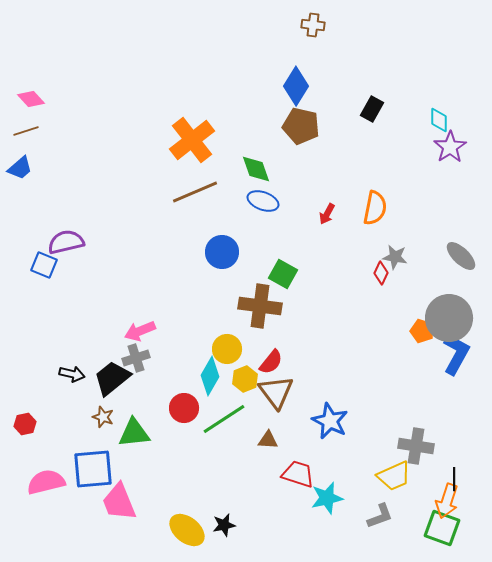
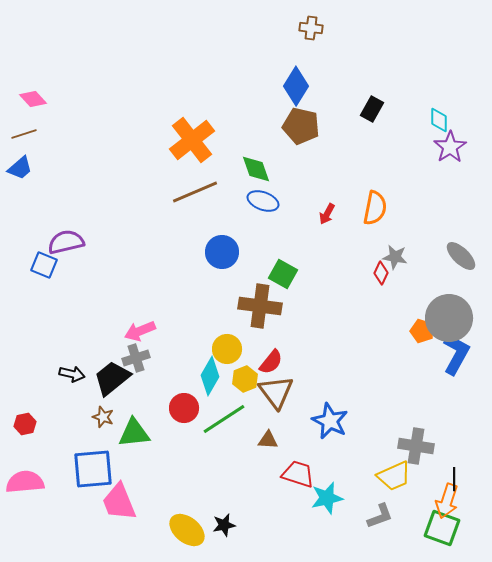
brown cross at (313, 25): moved 2 px left, 3 px down
pink diamond at (31, 99): moved 2 px right
brown line at (26, 131): moved 2 px left, 3 px down
pink semicircle at (46, 482): moved 21 px left; rotated 9 degrees clockwise
